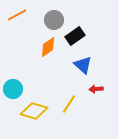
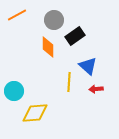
orange diamond: rotated 55 degrees counterclockwise
blue triangle: moved 5 px right, 1 px down
cyan circle: moved 1 px right, 2 px down
yellow line: moved 22 px up; rotated 30 degrees counterclockwise
yellow diamond: moved 1 px right, 2 px down; rotated 20 degrees counterclockwise
